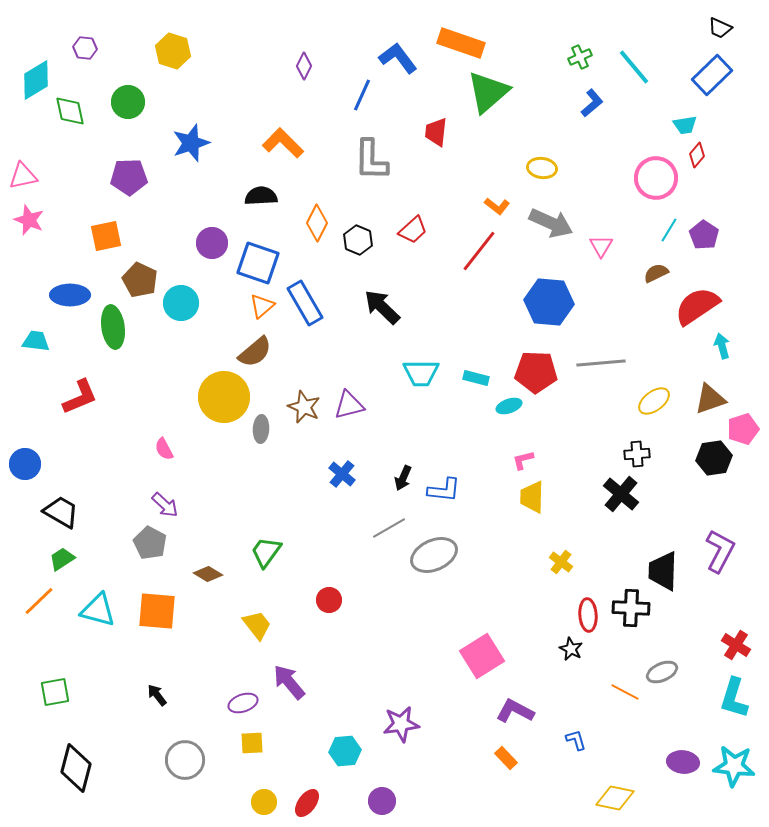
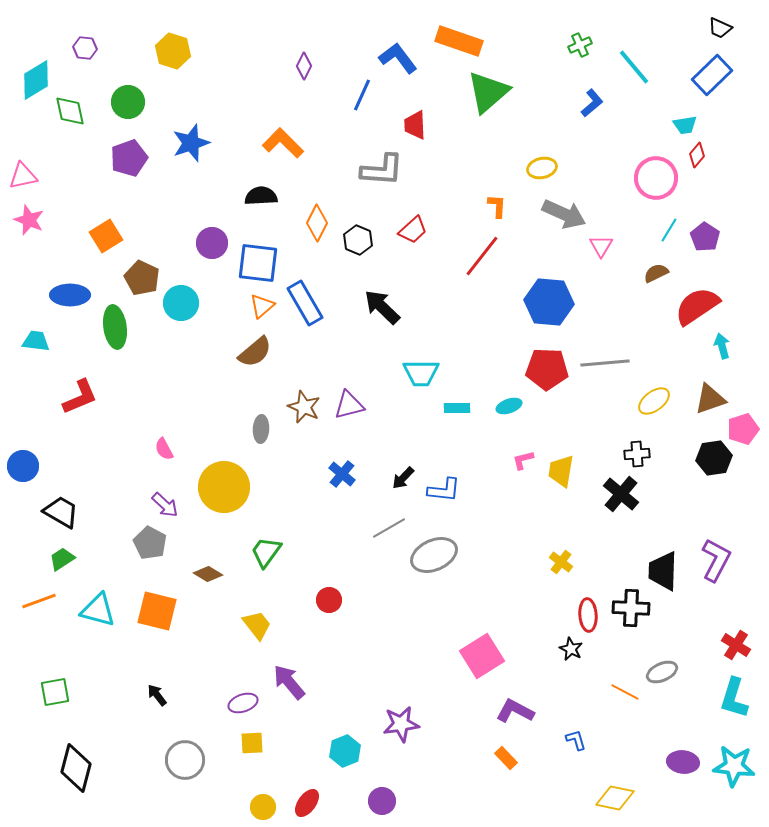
orange rectangle at (461, 43): moved 2 px left, 2 px up
green cross at (580, 57): moved 12 px up
red trapezoid at (436, 132): moved 21 px left, 7 px up; rotated 8 degrees counterclockwise
gray L-shape at (371, 160): moved 11 px right, 10 px down; rotated 87 degrees counterclockwise
yellow ellipse at (542, 168): rotated 20 degrees counterclockwise
purple pentagon at (129, 177): moved 19 px up; rotated 18 degrees counterclockwise
orange L-shape at (497, 206): rotated 125 degrees counterclockwise
gray arrow at (551, 223): moved 13 px right, 9 px up
purple pentagon at (704, 235): moved 1 px right, 2 px down
orange square at (106, 236): rotated 20 degrees counterclockwise
red line at (479, 251): moved 3 px right, 5 px down
blue square at (258, 263): rotated 12 degrees counterclockwise
brown pentagon at (140, 280): moved 2 px right, 2 px up
green ellipse at (113, 327): moved 2 px right
gray line at (601, 363): moved 4 px right
red pentagon at (536, 372): moved 11 px right, 3 px up
cyan rectangle at (476, 378): moved 19 px left, 30 px down; rotated 15 degrees counterclockwise
yellow circle at (224, 397): moved 90 px down
blue circle at (25, 464): moved 2 px left, 2 px down
black arrow at (403, 478): rotated 20 degrees clockwise
yellow trapezoid at (532, 497): moved 29 px right, 26 px up; rotated 8 degrees clockwise
purple L-shape at (720, 551): moved 4 px left, 9 px down
orange line at (39, 601): rotated 24 degrees clockwise
orange square at (157, 611): rotated 9 degrees clockwise
cyan hexagon at (345, 751): rotated 16 degrees counterclockwise
yellow circle at (264, 802): moved 1 px left, 5 px down
